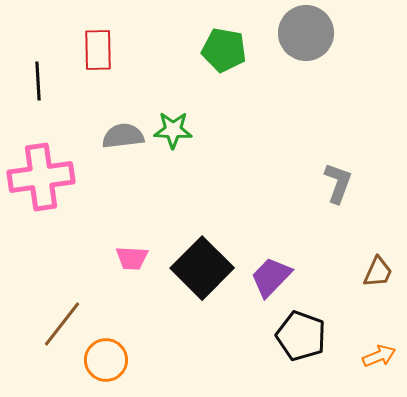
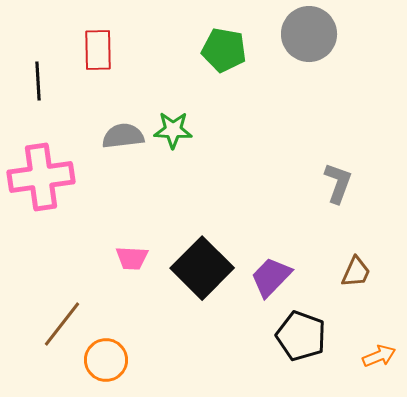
gray circle: moved 3 px right, 1 px down
brown trapezoid: moved 22 px left
